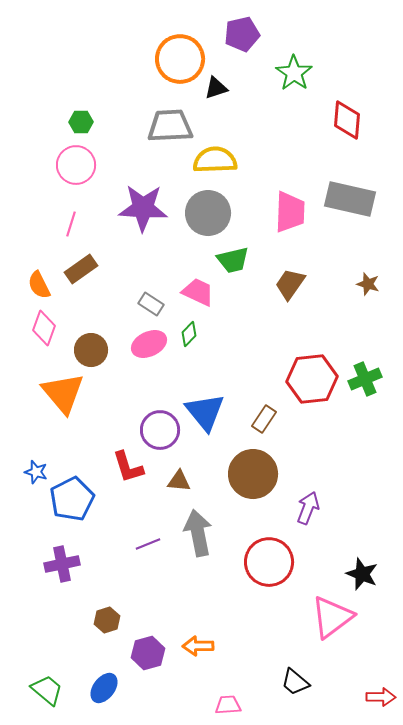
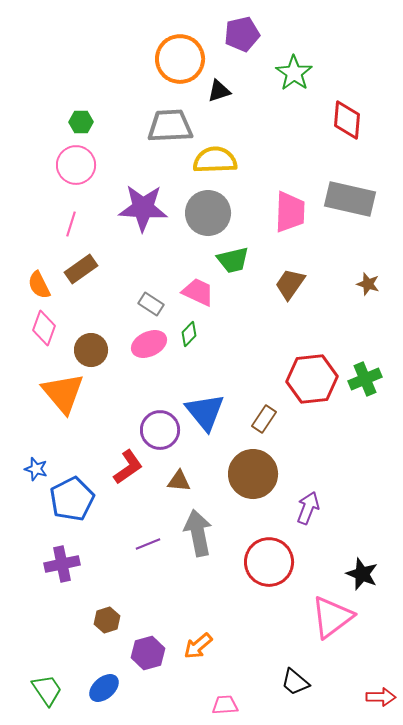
black triangle at (216, 88): moved 3 px right, 3 px down
red L-shape at (128, 467): rotated 108 degrees counterclockwise
blue star at (36, 472): moved 3 px up
orange arrow at (198, 646): rotated 40 degrees counterclockwise
blue ellipse at (104, 688): rotated 12 degrees clockwise
green trapezoid at (47, 690): rotated 16 degrees clockwise
pink trapezoid at (228, 705): moved 3 px left
